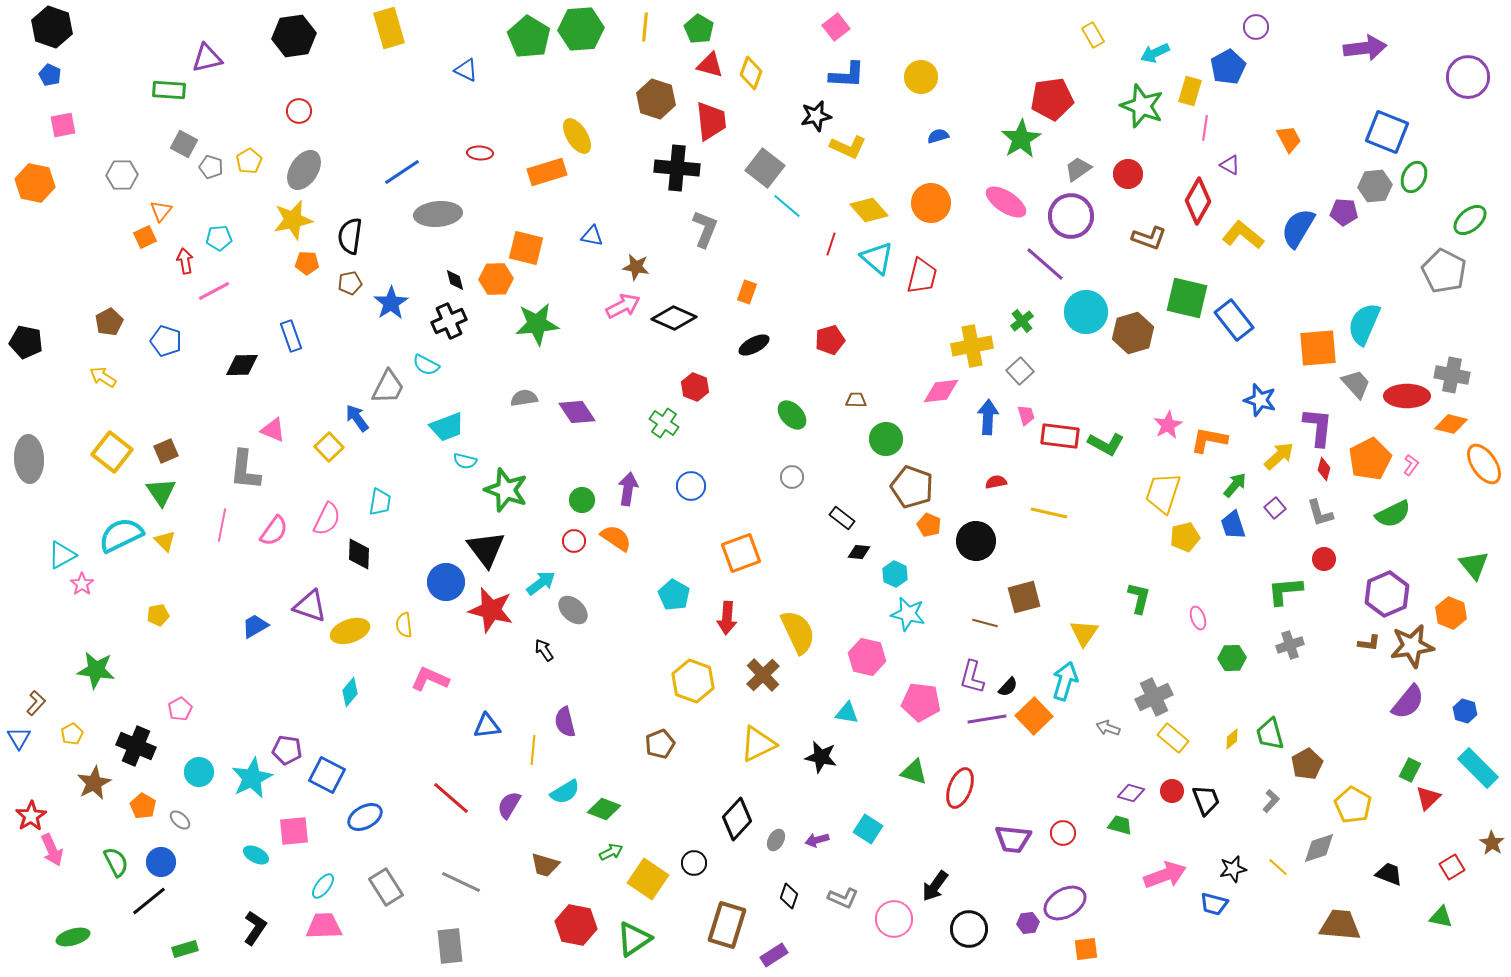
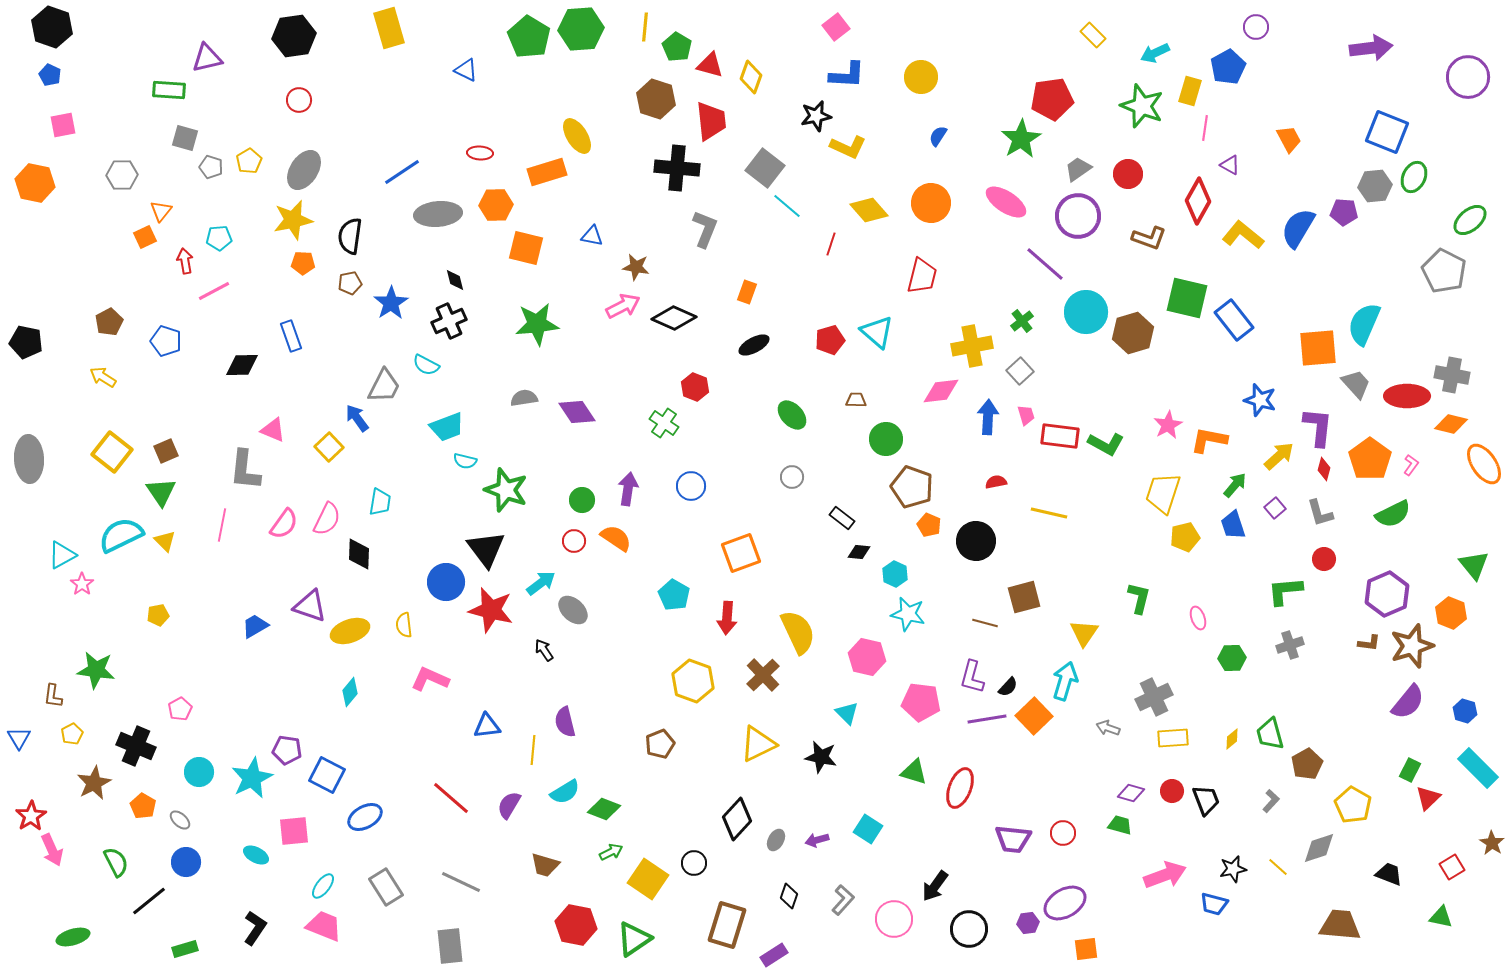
green pentagon at (699, 29): moved 22 px left, 18 px down
yellow rectangle at (1093, 35): rotated 15 degrees counterclockwise
purple arrow at (1365, 48): moved 6 px right
yellow diamond at (751, 73): moved 4 px down
red circle at (299, 111): moved 11 px up
blue semicircle at (938, 136): rotated 40 degrees counterclockwise
gray square at (184, 144): moved 1 px right, 6 px up; rotated 12 degrees counterclockwise
purple circle at (1071, 216): moved 7 px right
cyan triangle at (877, 258): moved 74 px down
orange pentagon at (307, 263): moved 4 px left
orange hexagon at (496, 279): moved 74 px up
gray trapezoid at (388, 387): moved 4 px left, 1 px up
orange pentagon at (1370, 459): rotated 9 degrees counterclockwise
pink semicircle at (274, 531): moved 10 px right, 7 px up
brown star at (1412, 646): rotated 9 degrees counterclockwise
brown L-shape at (36, 703): moved 17 px right, 7 px up; rotated 145 degrees clockwise
cyan triangle at (847, 713): rotated 35 degrees clockwise
yellow rectangle at (1173, 738): rotated 44 degrees counterclockwise
blue circle at (161, 862): moved 25 px right
gray L-shape at (843, 898): moved 2 px down; rotated 72 degrees counterclockwise
pink trapezoid at (324, 926): rotated 24 degrees clockwise
